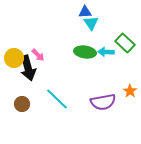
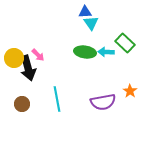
cyan line: rotated 35 degrees clockwise
